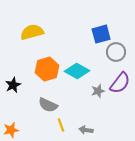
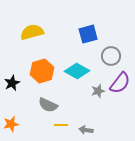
blue square: moved 13 px left
gray circle: moved 5 px left, 4 px down
orange hexagon: moved 5 px left, 2 px down
black star: moved 1 px left, 2 px up
yellow line: rotated 72 degrees counterclockwise
orange star: moved 6 px up
